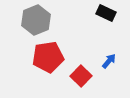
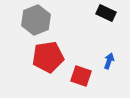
blue arrow: rotated 21 degrees counterclockwise
red square: rotated 25 degrees counterclockwise
